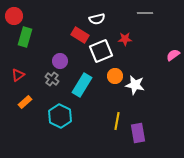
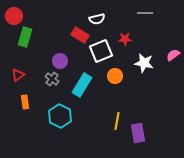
white star: moved 9 px right, 22 px up
orange rectangle: rotated 56 degrees counterclockwise
